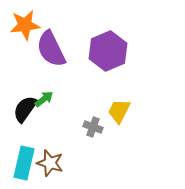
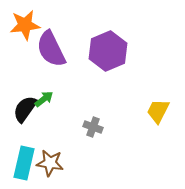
yellow trapezoid: moved 39 px right
brown star: rotated 8 degrees counterclockwise
